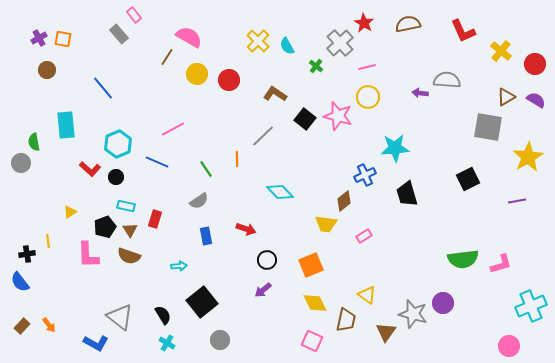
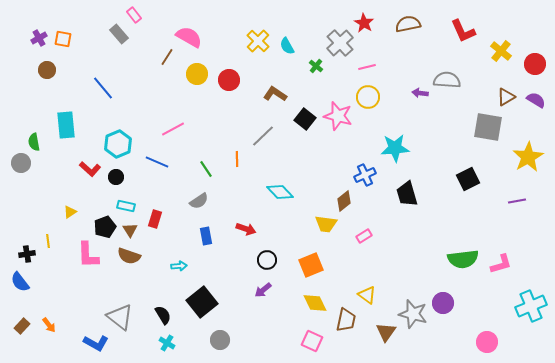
pink circle at (509, 346): moved 22 px left, 4 px up
